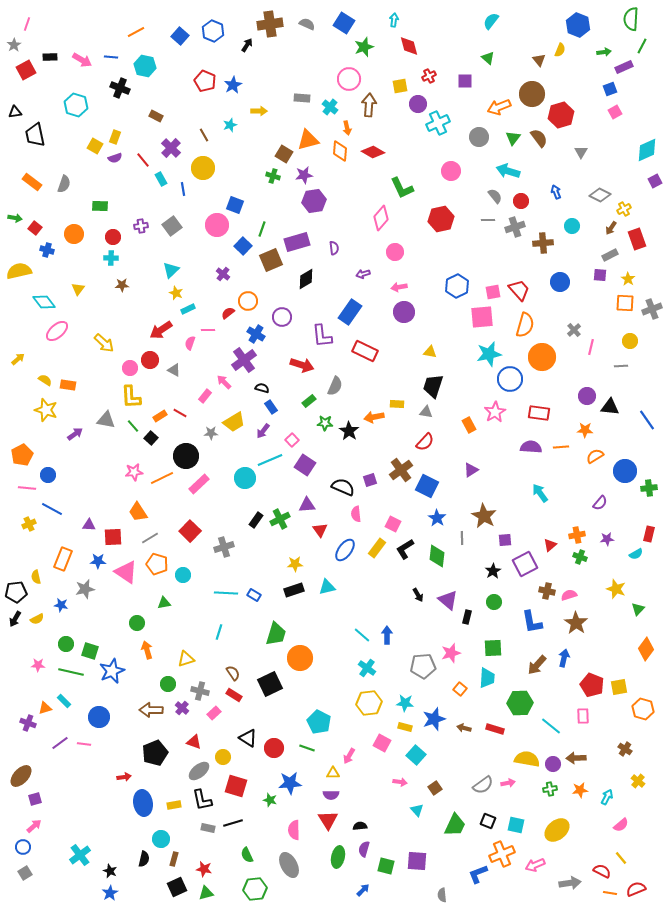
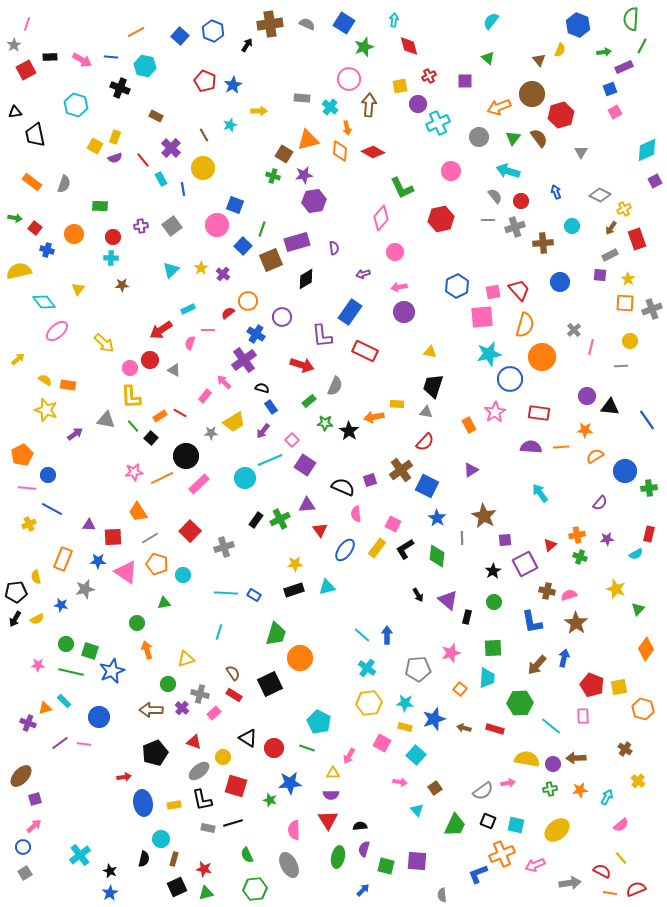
yellow star at (176, 293): moved 25 px right, 25 px up; rotated 16 degrees clockwise
gray pentagon at (423, 666): moved 5 px left, 3 px down
gray cross at (200, 691): moved 3 px down
gray semicircle at (483, 785): moved 6 px down
